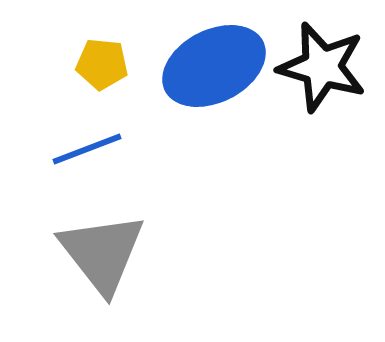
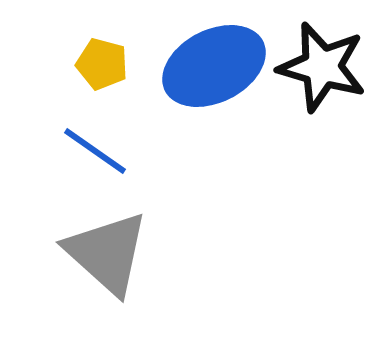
yellow pentagon: rotated 9 degrees clockwise
blue line: moved 8 px right, 2 px down; rotated 56 degrees clockwise
gray triangle: moved 5 px right; rotated 10 degrees counterclockwise
